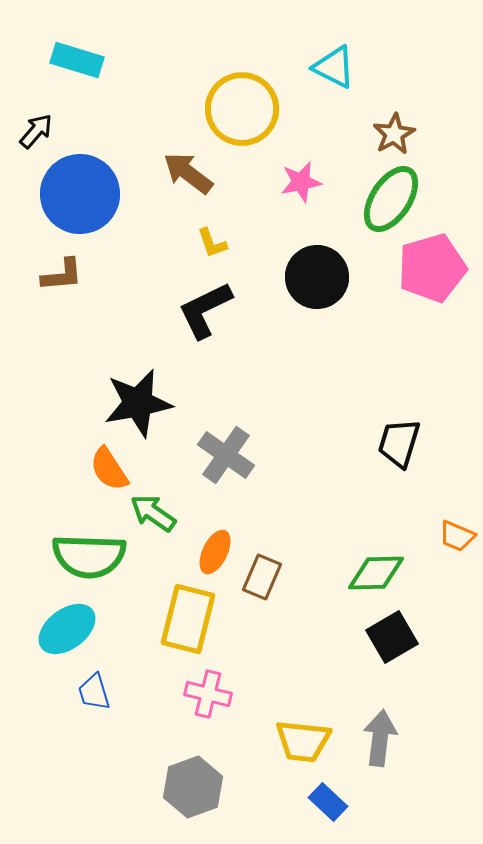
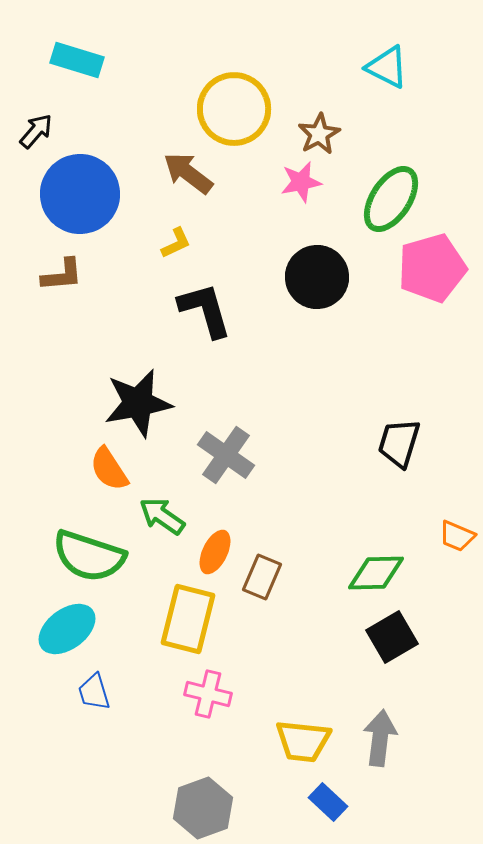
cyan triangle: moved 53 px right
yellow circle: moved 8 px left
brown star: moved 75 px left
yellow L-shape: moved 36 px left; rotated 96 degrees counterclockwise
black L-shape: rotated 100 degrees clockwise
green arrow: moved 9 px right, 3 px down
green semicircle: rotated 16 degrees clockwise
gray hexagon: moved 10 px right, 21 px down
